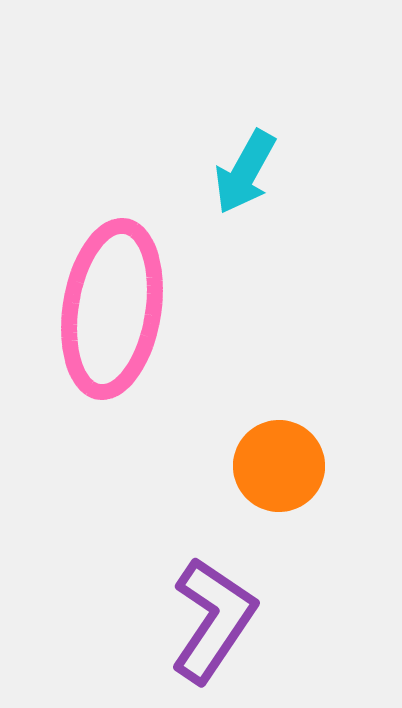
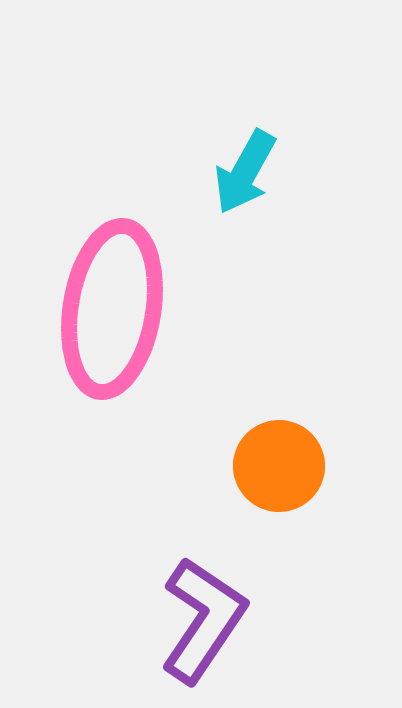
purple L-shape: moved 10 px left
